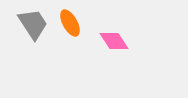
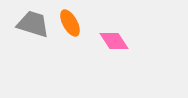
gray trapezoid: rotated 40 degrees counterclockwise
